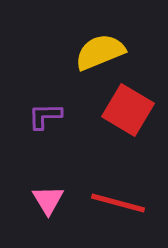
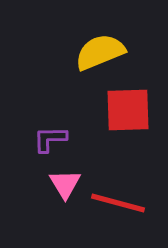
red square: rotated 33 degrees counterclockwise
purple L-shape: moved 5 px right, 23 px down
pink triangle: moved 17 px right, 16 px up
